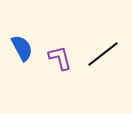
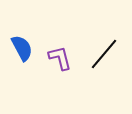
black line: moved 1 px right; rotated 12 degrees counterclockwise
